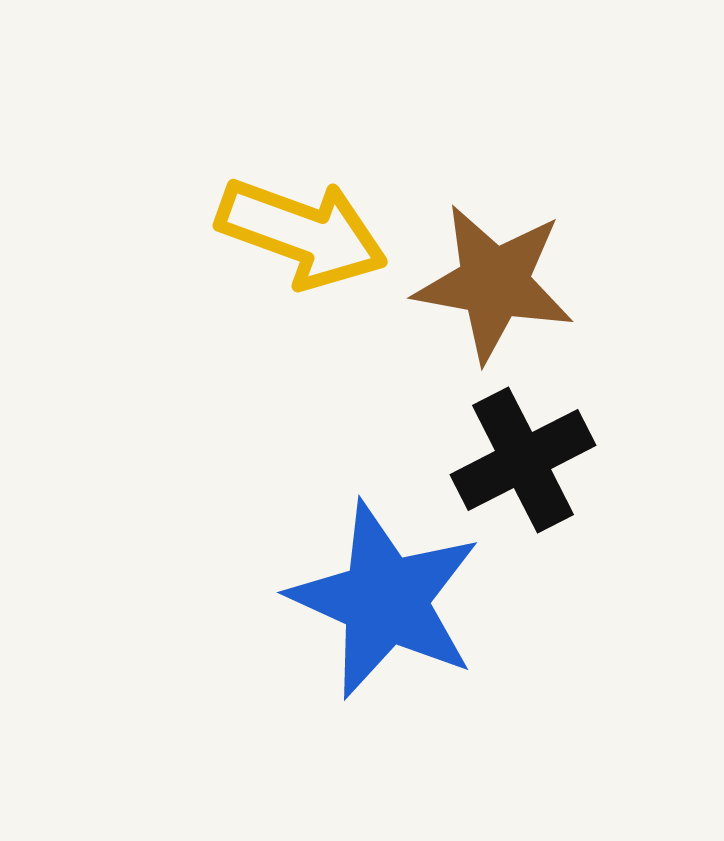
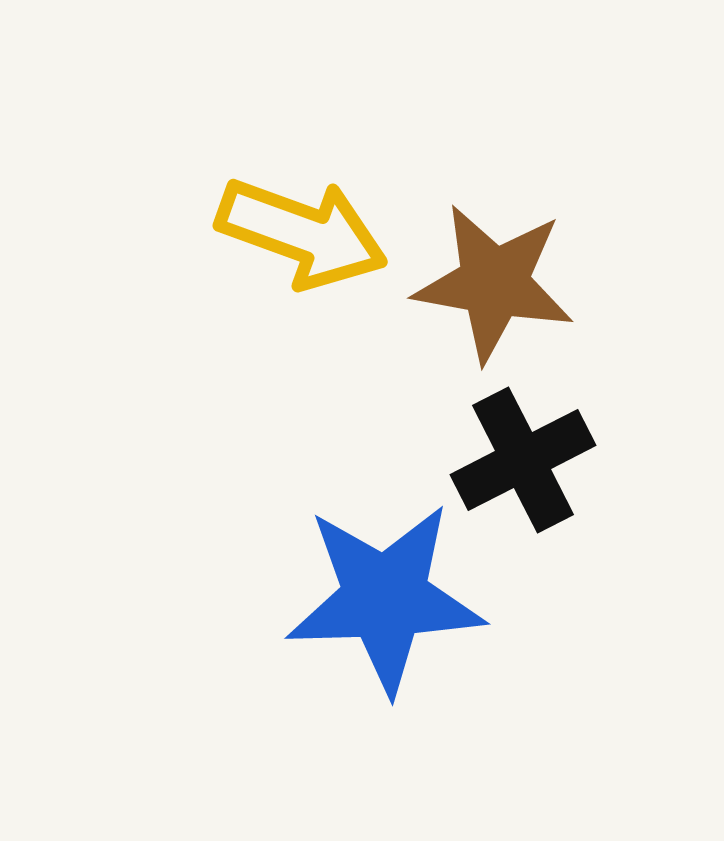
blue star: moved 2 px up; rotated 26 degrees counterclockwise
